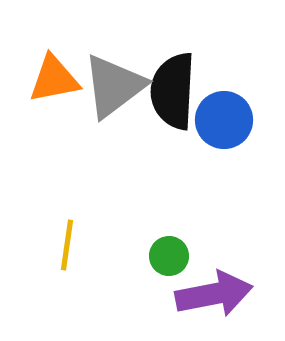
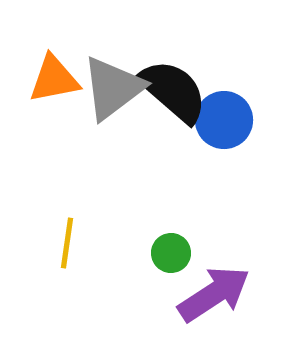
gray triangle: moved 1 px left, 2 px down
black semicircle: rotated 128 degrees clockwise
yellow line: moved 2 px up
green circle: moved 2 px right, 3 px up
purple arrow: rotated 22 degrees counterclockwise
